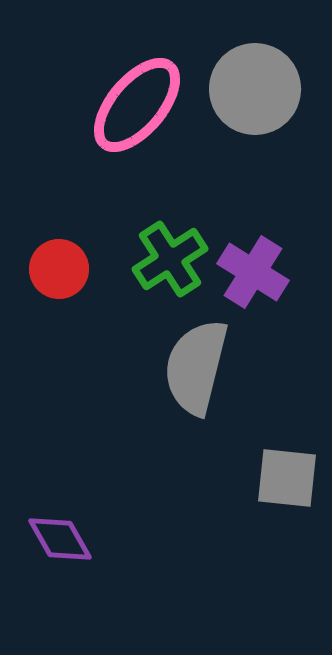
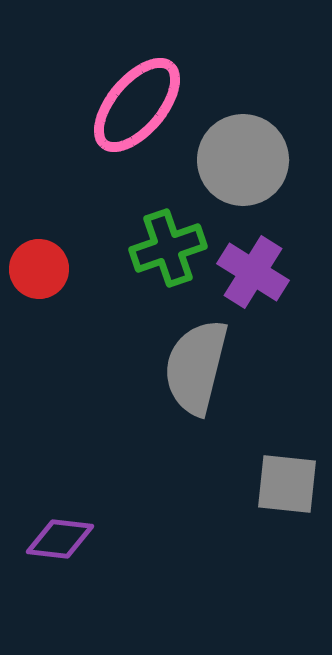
gray circle: moved 12 px left, 71 px down
green cross: moved 2 px left, 11 px up; rotated 14 degrees clockwise
red circle: moved 20 px left
gray square: moved 6 px down
purple diamond: rotated 54 degrees counterclockwise
